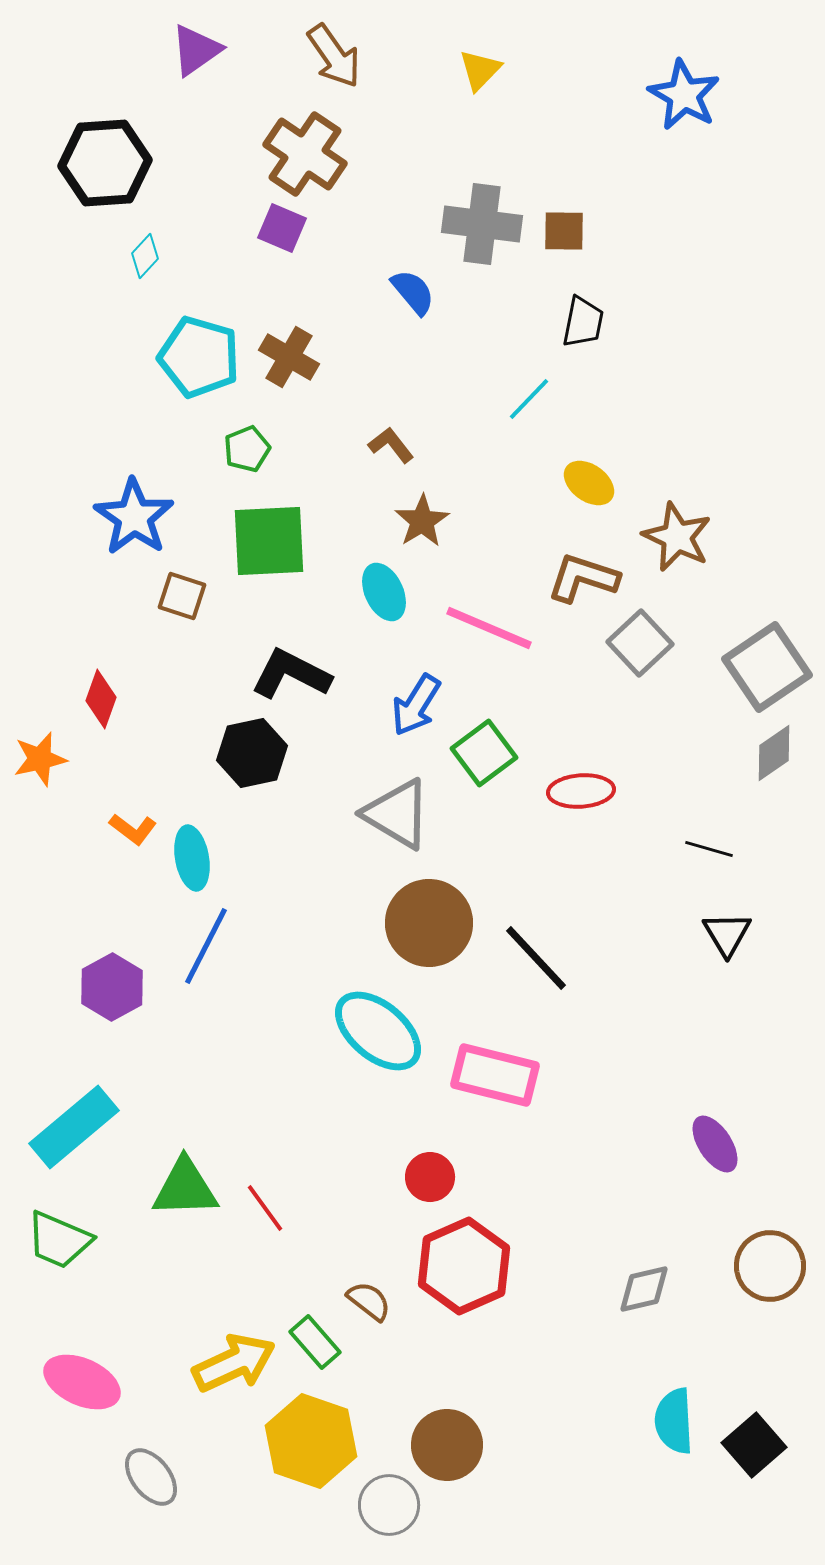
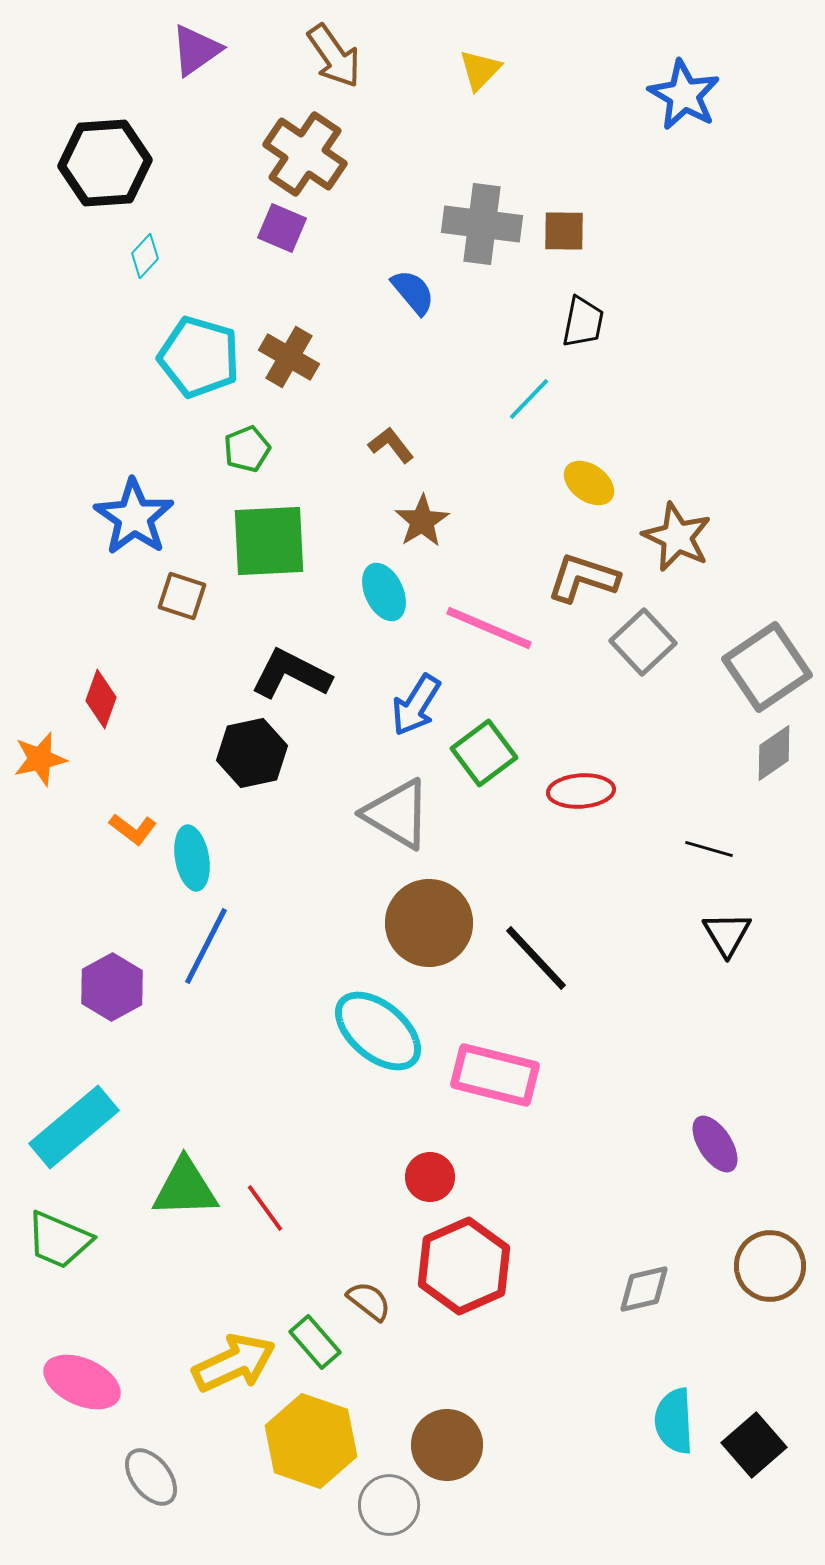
gray square at (640, 643): moved 3 px right, 1 px up
